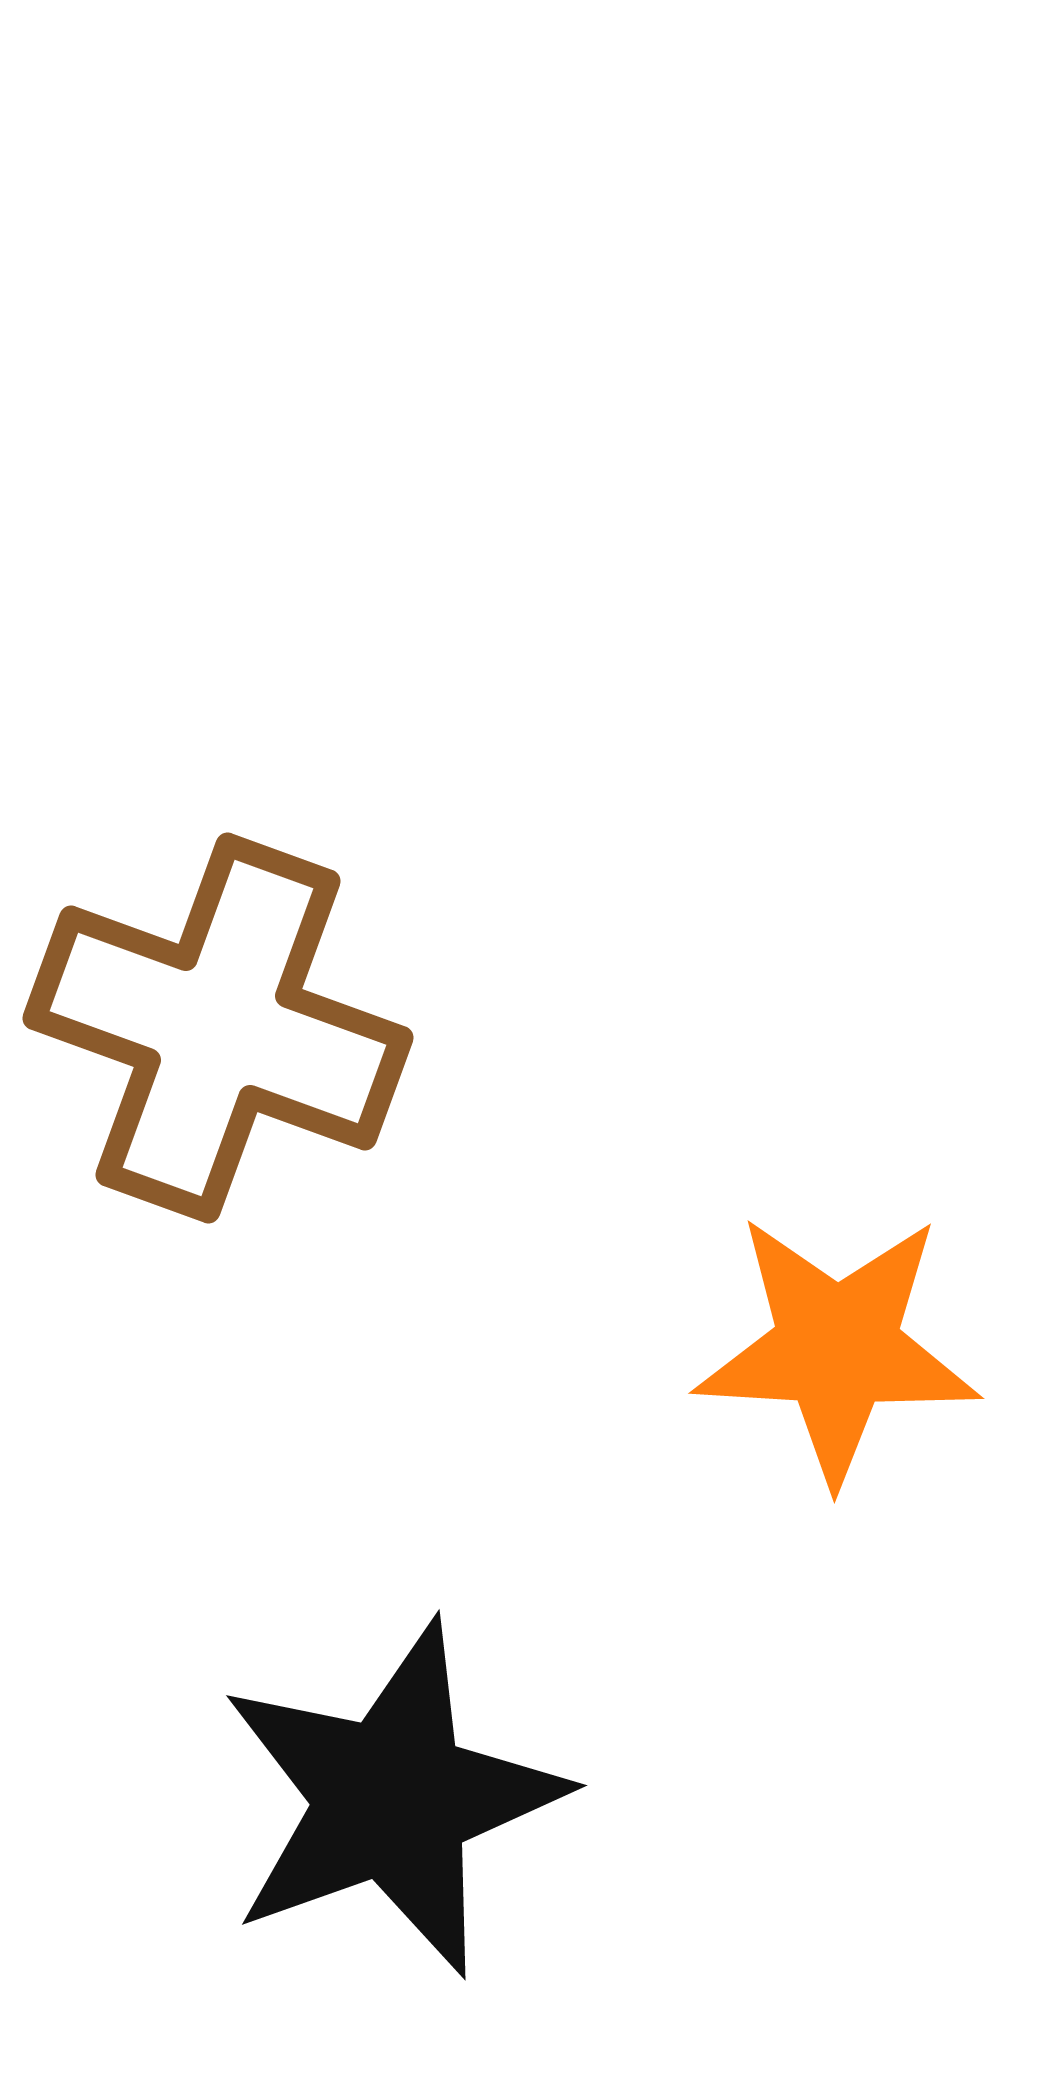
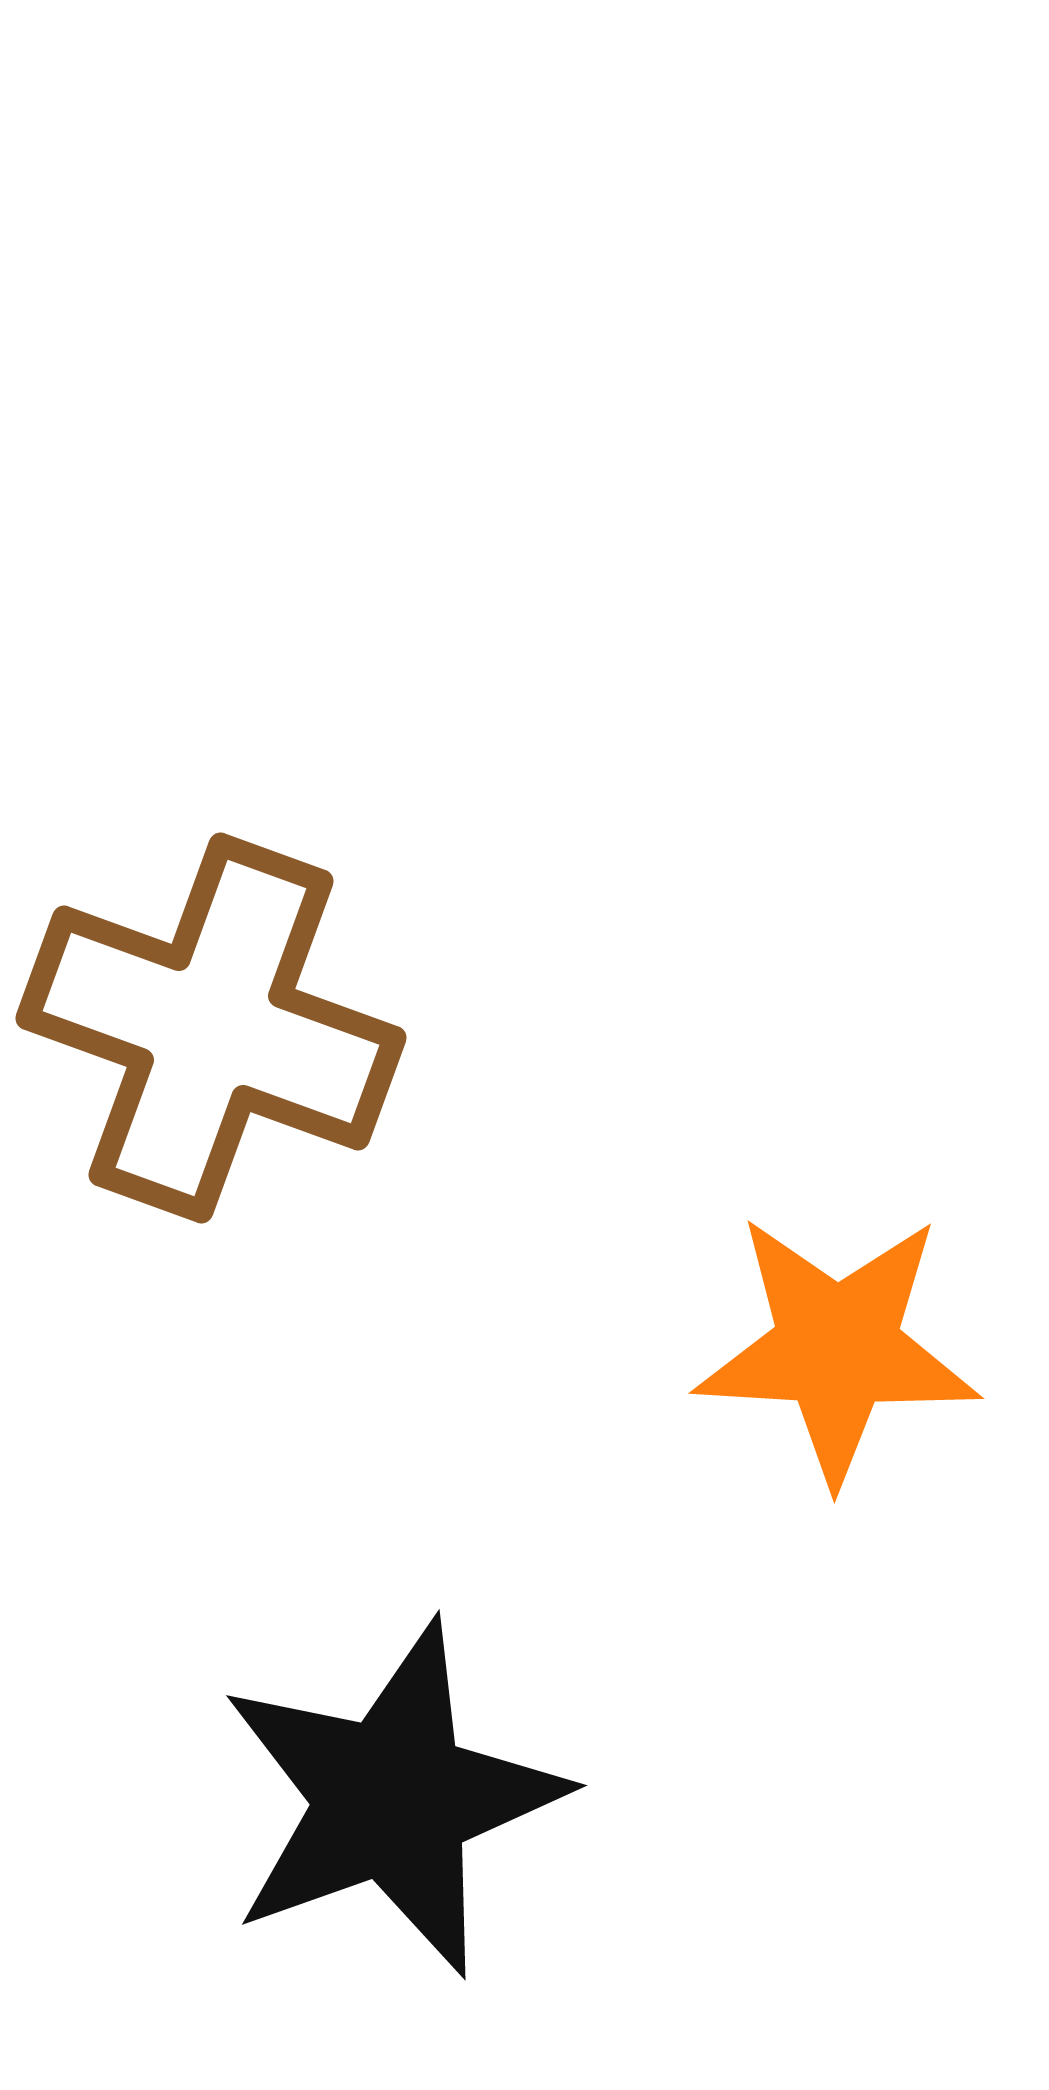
brown cross: moved 7 px left
